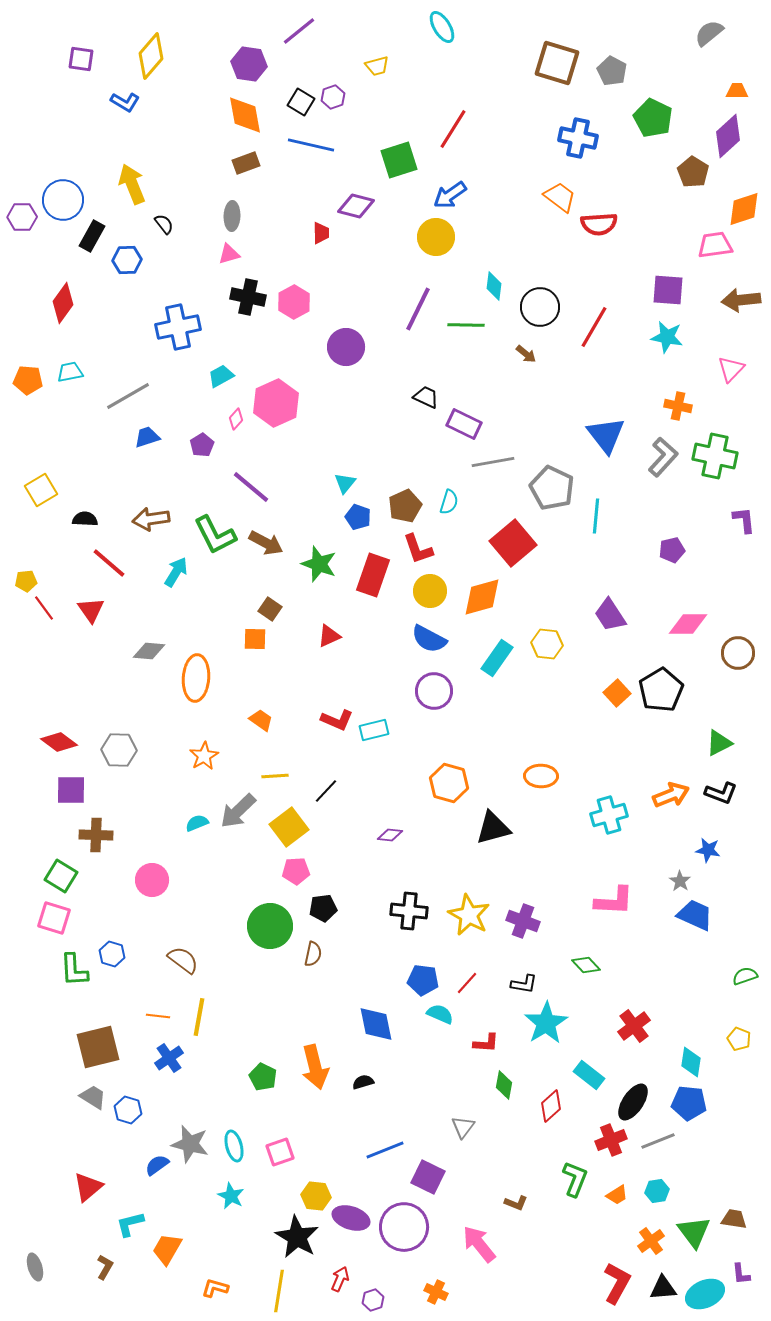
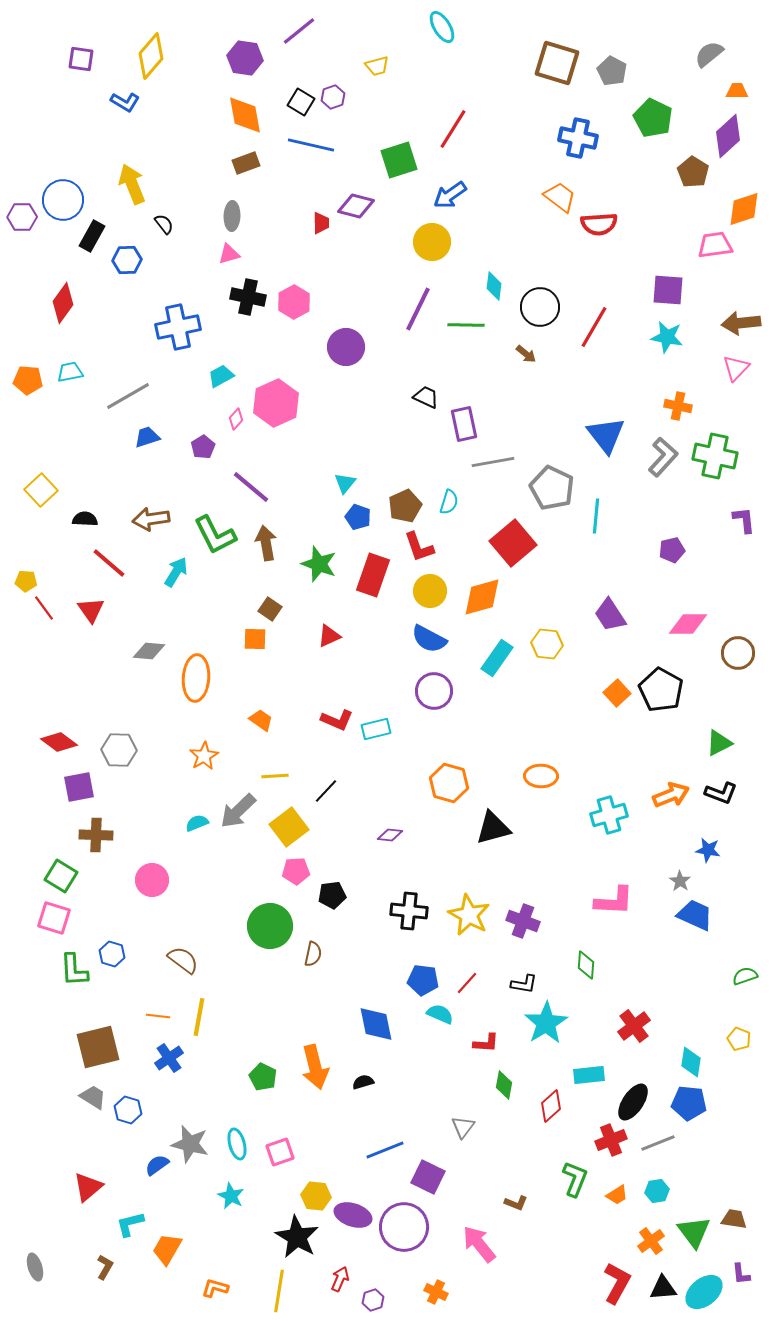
gray semicircle at (709, 33): moved 21 px down
purple hexagon at (249, 64): moved 4 px left, 6 px up
red trapezoid at (321, 233): moved 10 px up
yellow circle at (436, 237): moved 4 px left, 5 px down
brown arrow at (741, 300): moved 23 px down
pink triangle at (731, 369): moved 5 px right, 1 px up
purple rectangle at (464, 424): rotated 52 degrees clockwise
purple pentagon at (202, 445): moved 1 px right, 2 px down
yellow square at (41, 490): rotated 12 degrees counterclockwise
brown arrow at (266, 543): rotated 128 degrees counterclockwise
red L-shape at (418, 549): moved 1 px right, 2 px up
yellow pentagon at (26, 581): rotated 10 degrees clockwise
black pentagon at (661, 690): rotated 12 degrees counterclockwise
cyan rectangle at (374, 730): moved 2 px right, 1 px up
purple square at (71, 790): moved 8 px right, 3 px up; rotated 12 degrees counterclockwise
black pentagon at (323, 908): moved 9 px right, 13 px up
green diamond at (586, 965): rotated 48 degrees clockwise
cyan rectangle at (589, 1075): rotated 44 degrees counterclockwise
gray line at (658, 1141): moved 2 px down
cyan ellipse at (234, 1146): moved 3 px right, 2 px up
purple ellipse at (351, 1218): moved 2 px right, 3 px up
cyan ellipse at (705, 1294): moved 1 px left, 2 px up; rotated 15 degrees counterclockwise
